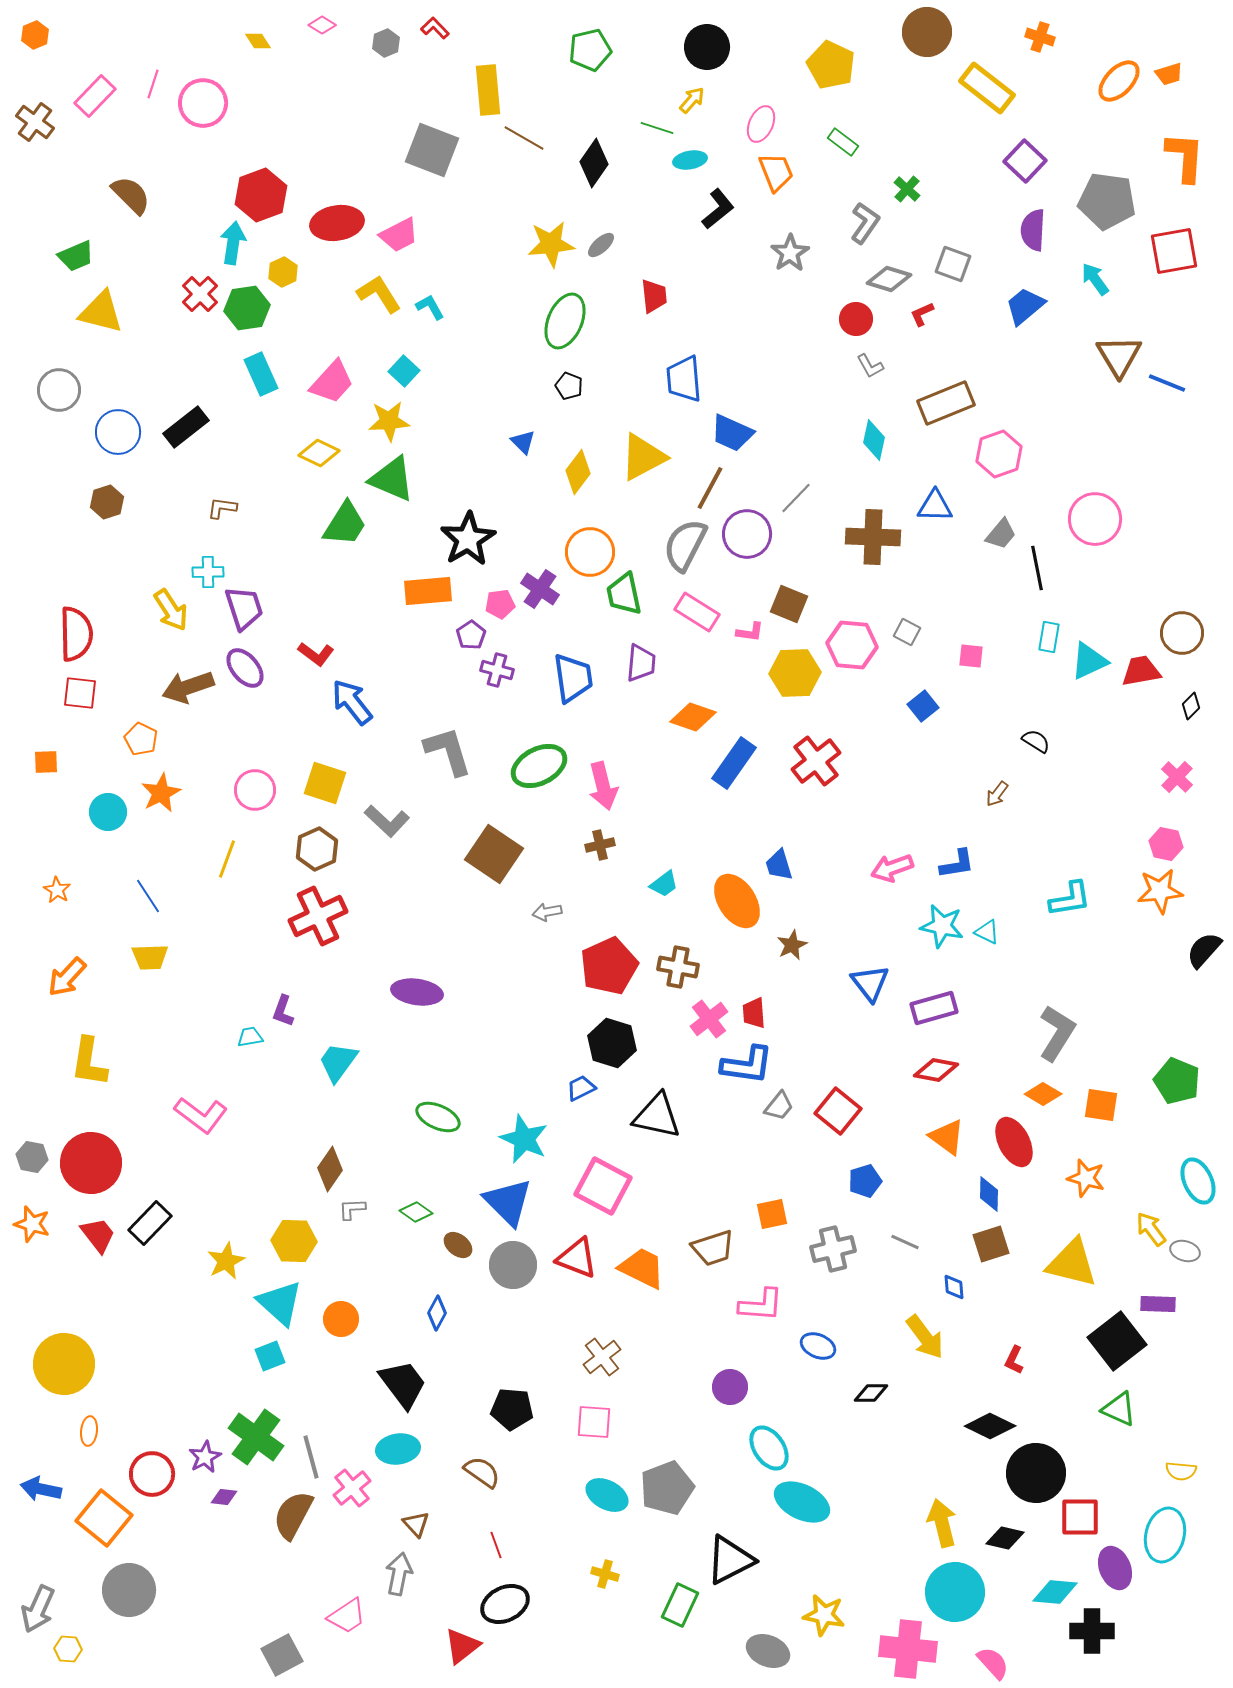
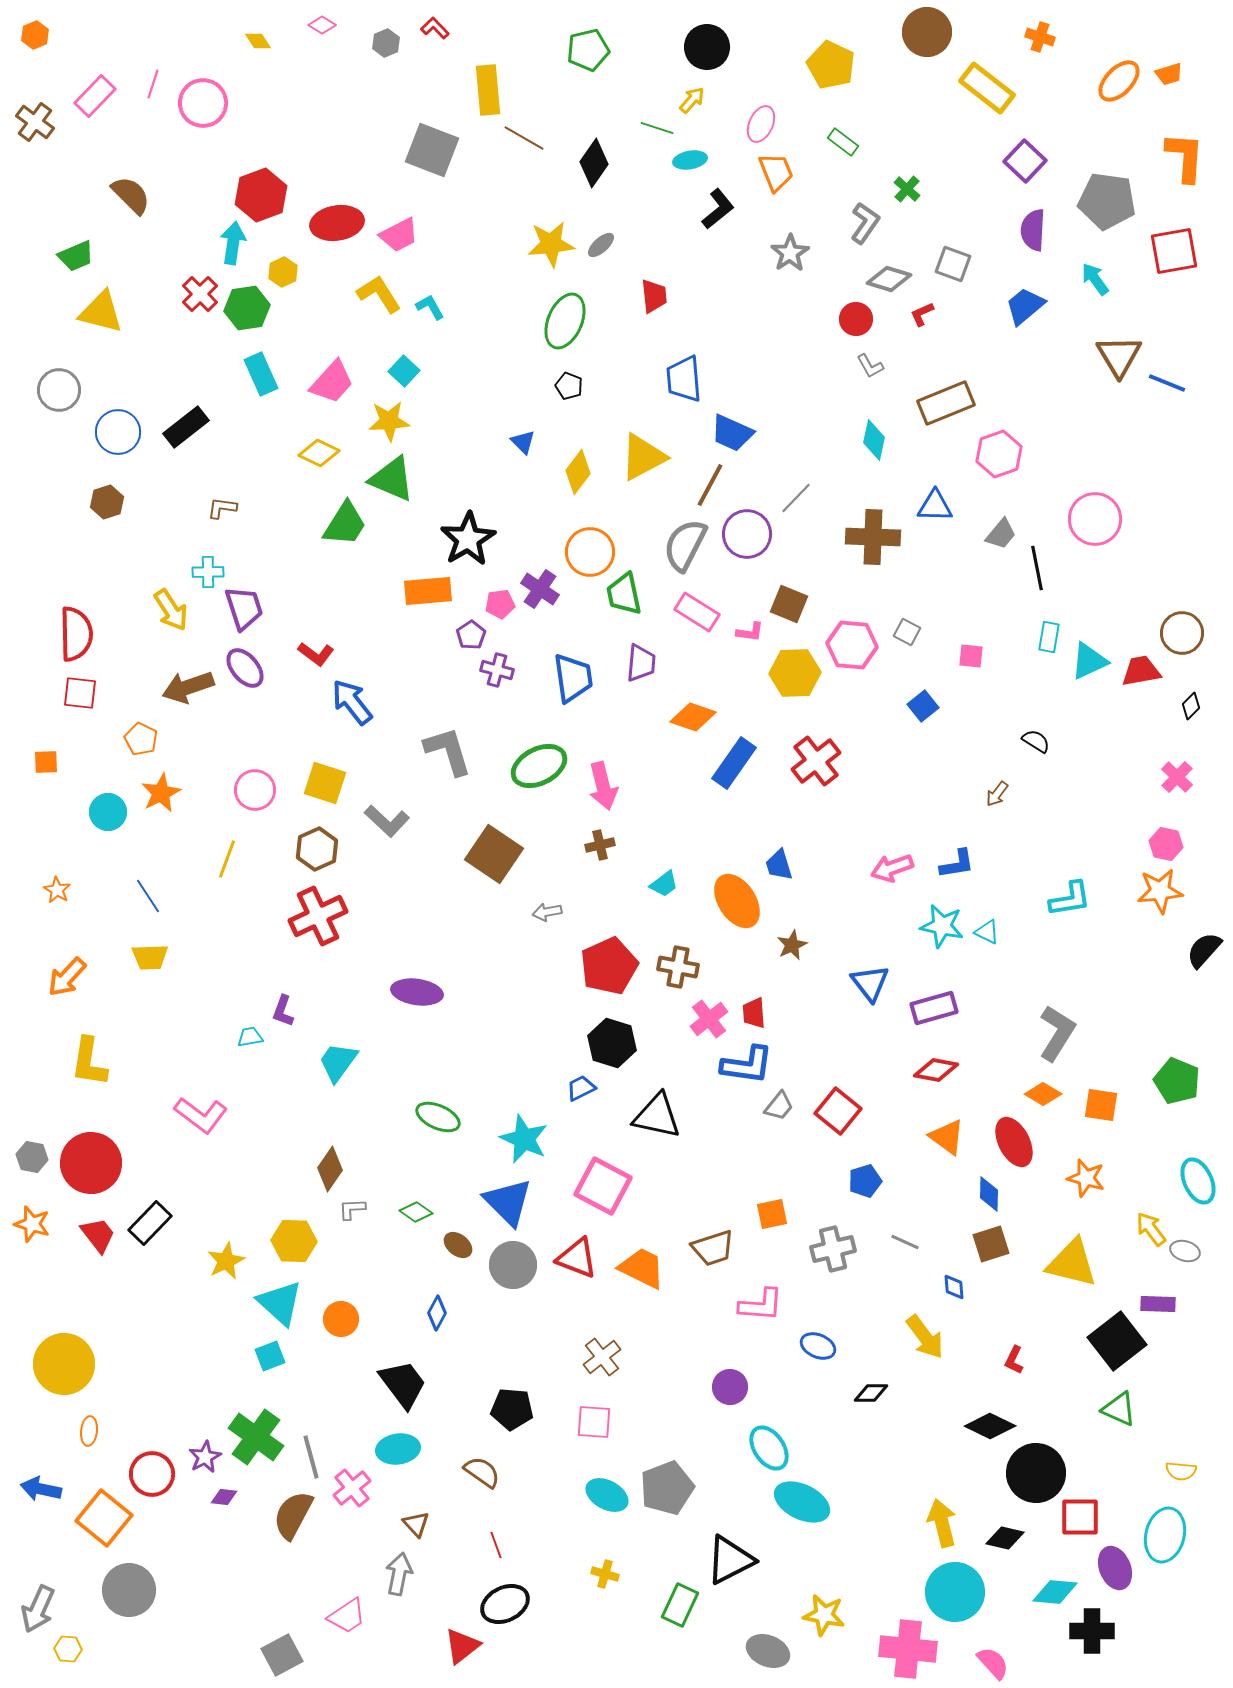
green pentagon at (590, 50): moved 2 px left
brown line at (710, 488): moved 3 px up
